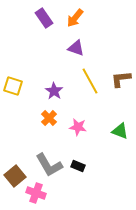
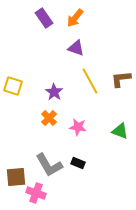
purple star: moved 1 px down
black rectangle: moved 3 px up
brown square: moved 1 px right, 1 px down; rotated 35 degrees clockwise
